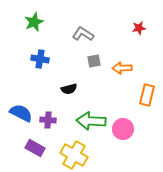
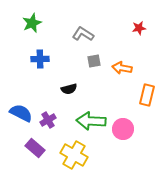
green star: moved 2 px left, 1 px down
blue cross: rotated 12 degrees counterclockwise
orange arrow: rotated 12 degrees clockwise
purple cross: rotated 35 degrees counterclockwise
purple rectangle: rotated 12 degrees clockwise
